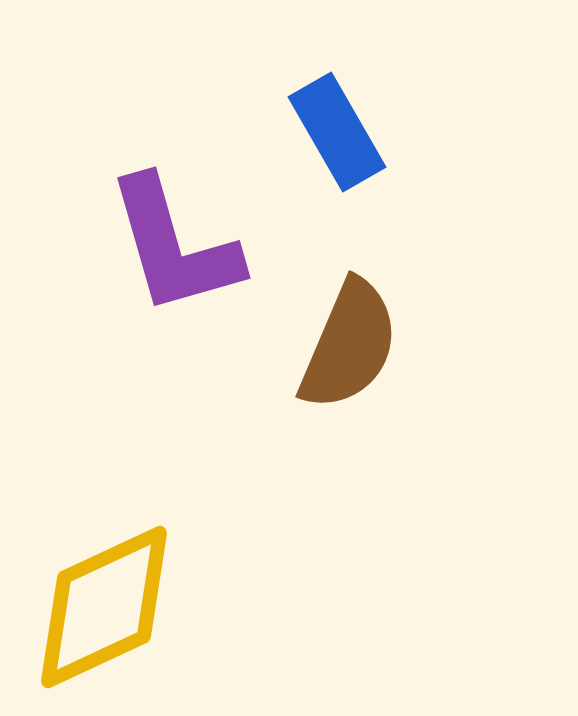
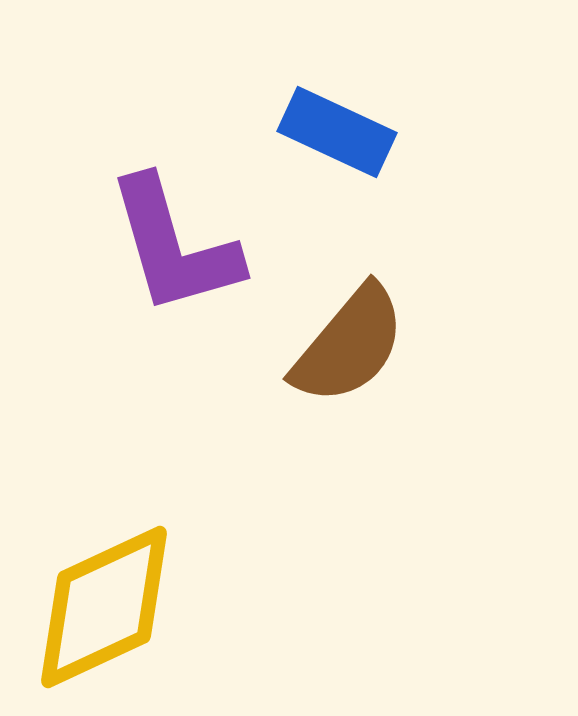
blue rectangle: rotated 35 degrees counterclockwise
brown semicircle: rotated 17 degrees clockwise
